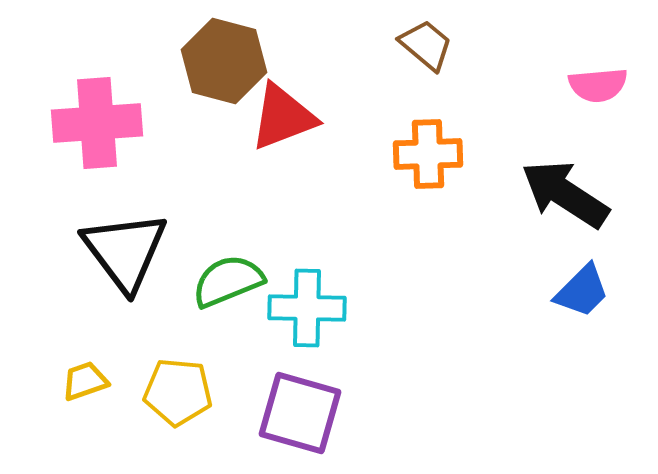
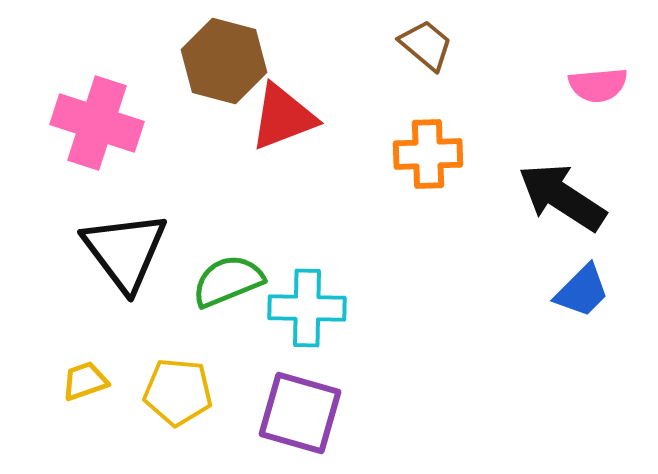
pink cross: rotated 22 degrees clockwise
black arrow: moved 3 px left, 3 px down
